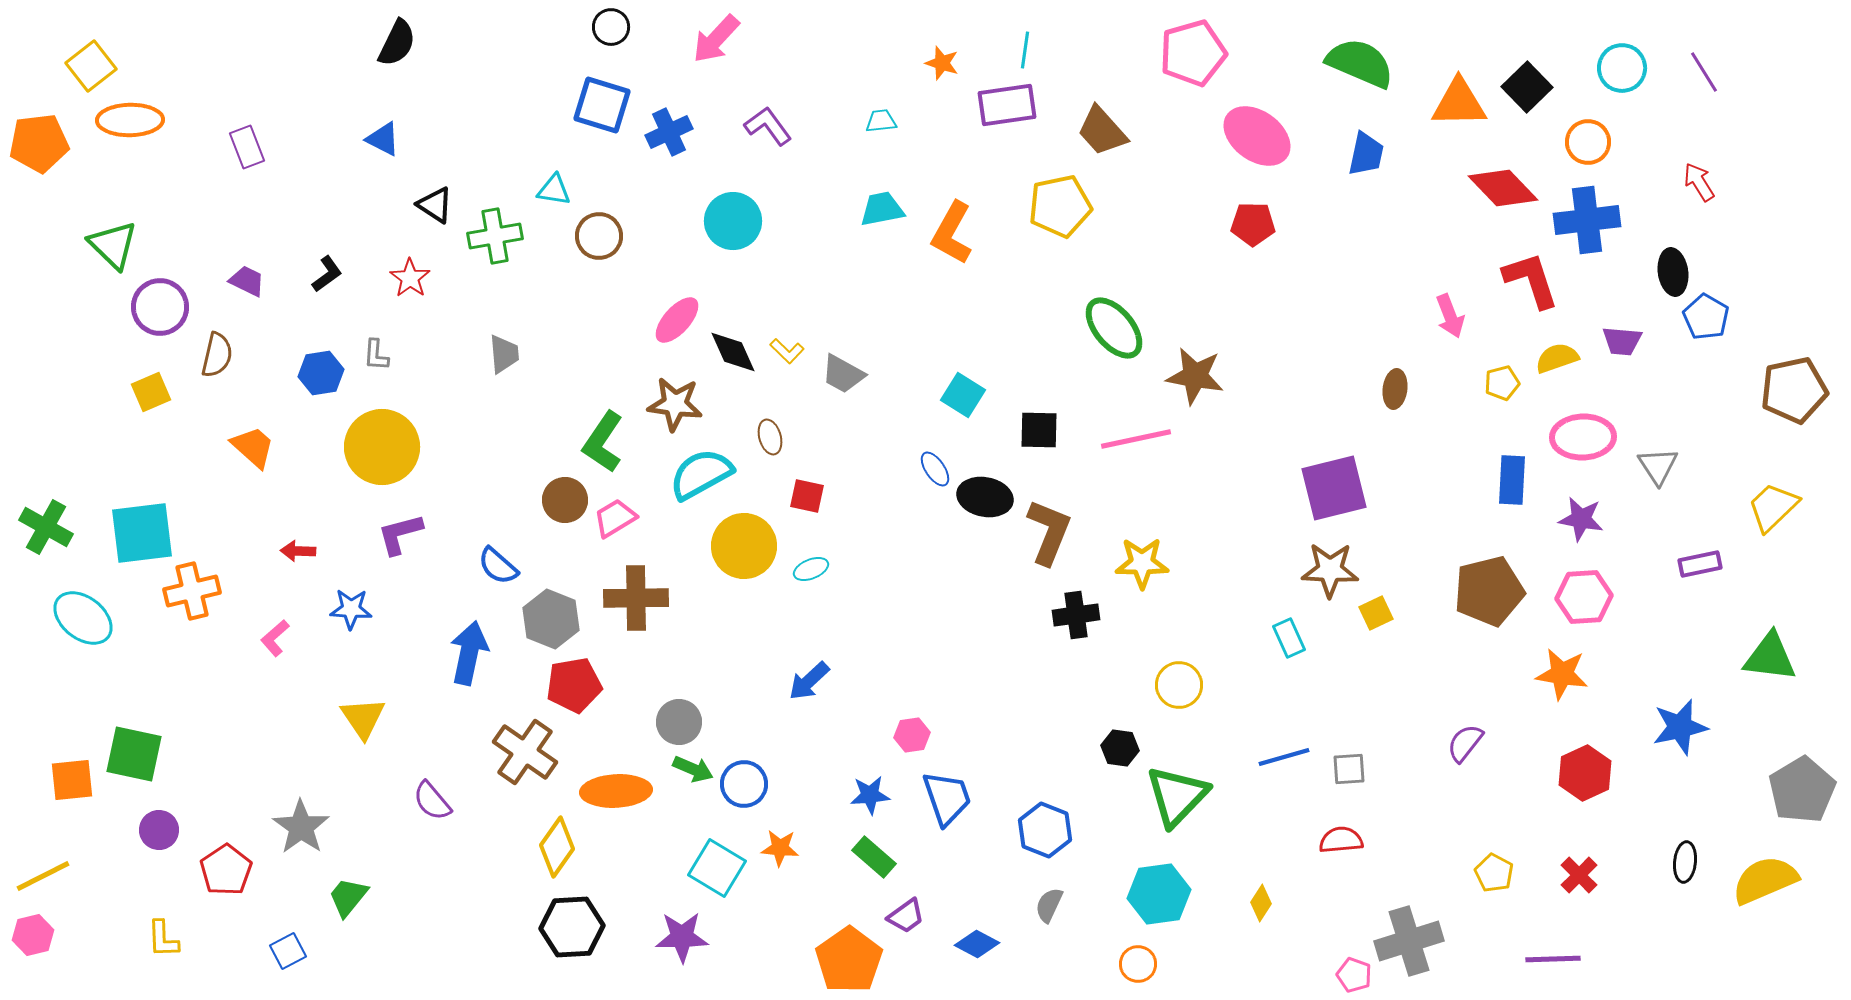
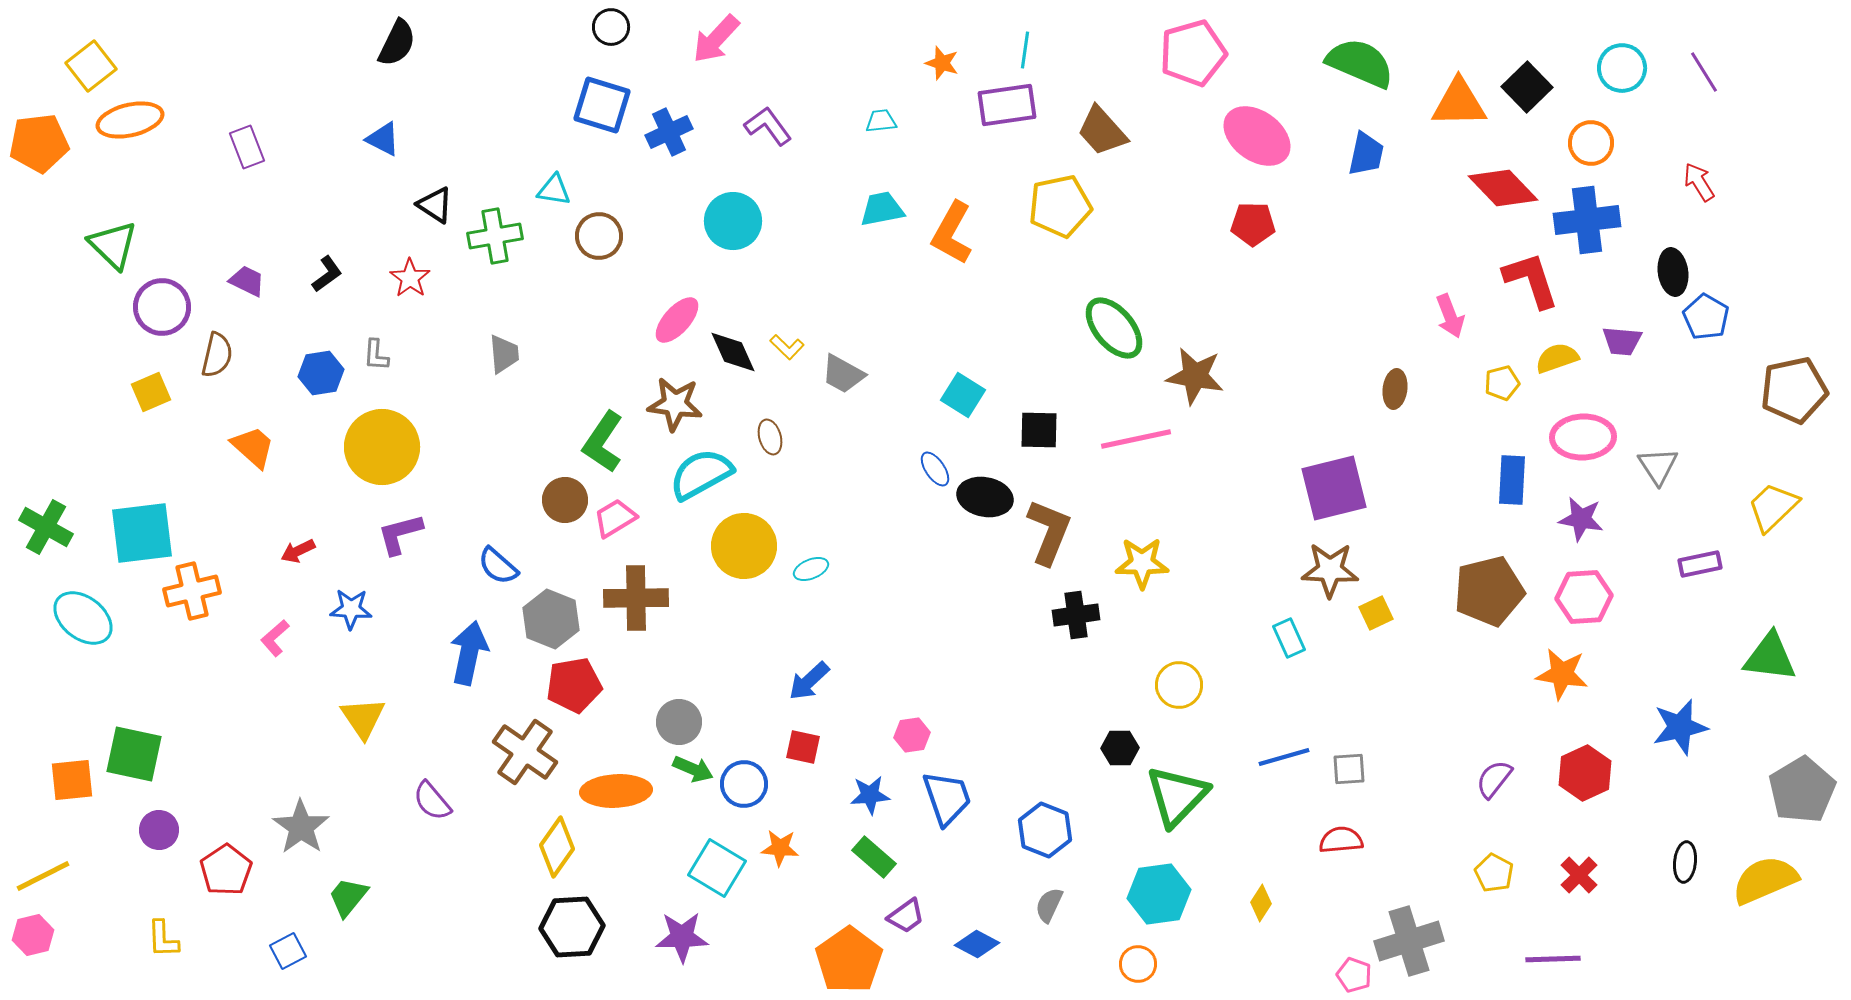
orange ellipse at (130, 120): rotated 12 degrees counterclockwise
orange circle at (1588, 142): moved 3 px right, 1 px down
purple circle at (160, 307): moved 2 px right
yellow L-shape at (787, 351): moved 4 px up
red square at (807, 496): moved 4 px left, 251 px down
red arrow at (298, 551): rotated 28 degrees counterclockwise
purple semicircle at (1465, 743): moved 29 px right, 36 px down
black hexagon at (1120, 748): rotated 9 degrees counterclockwise
